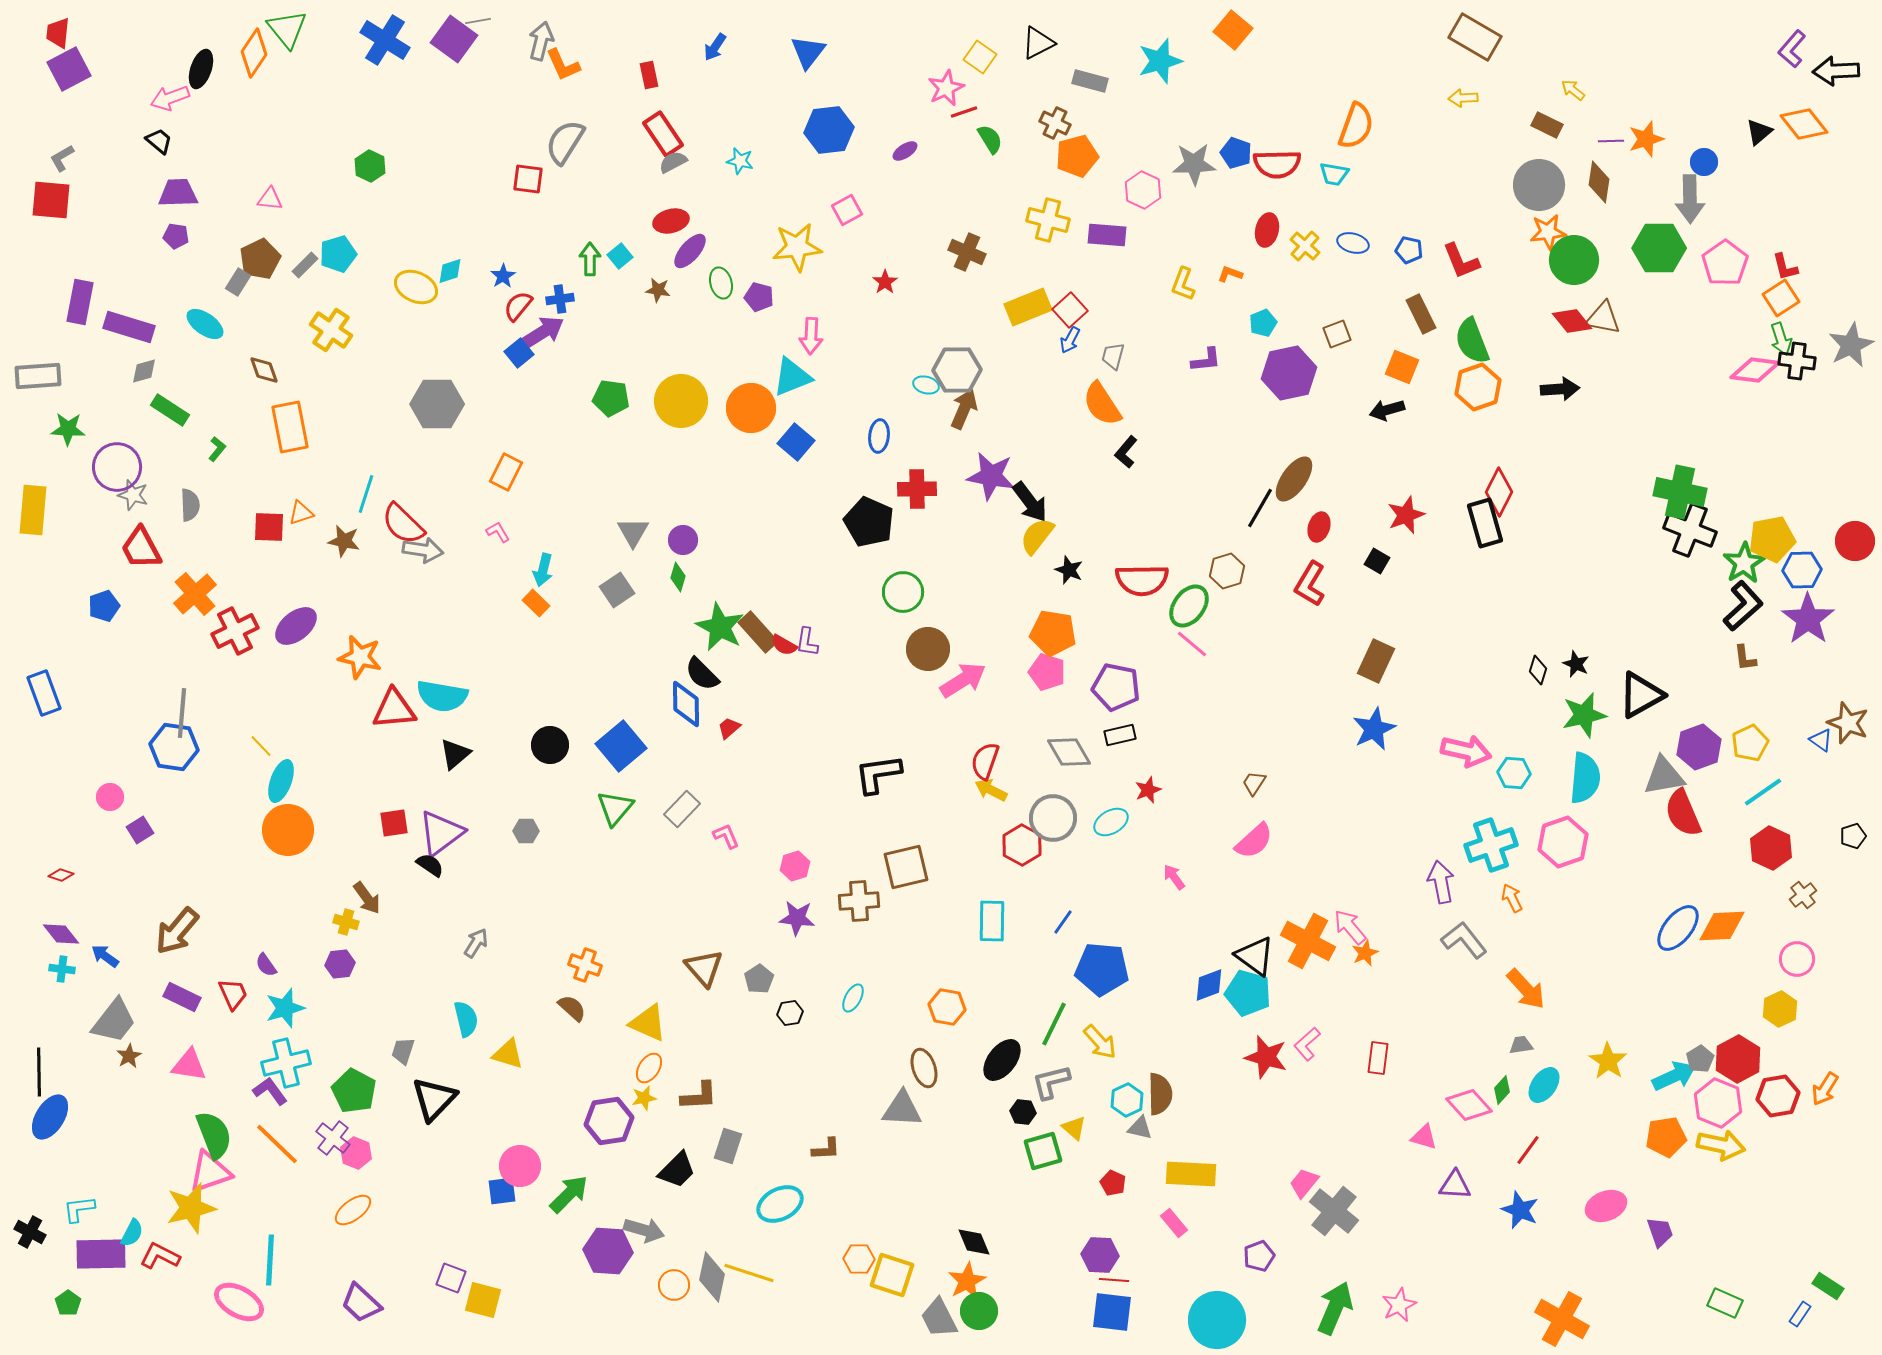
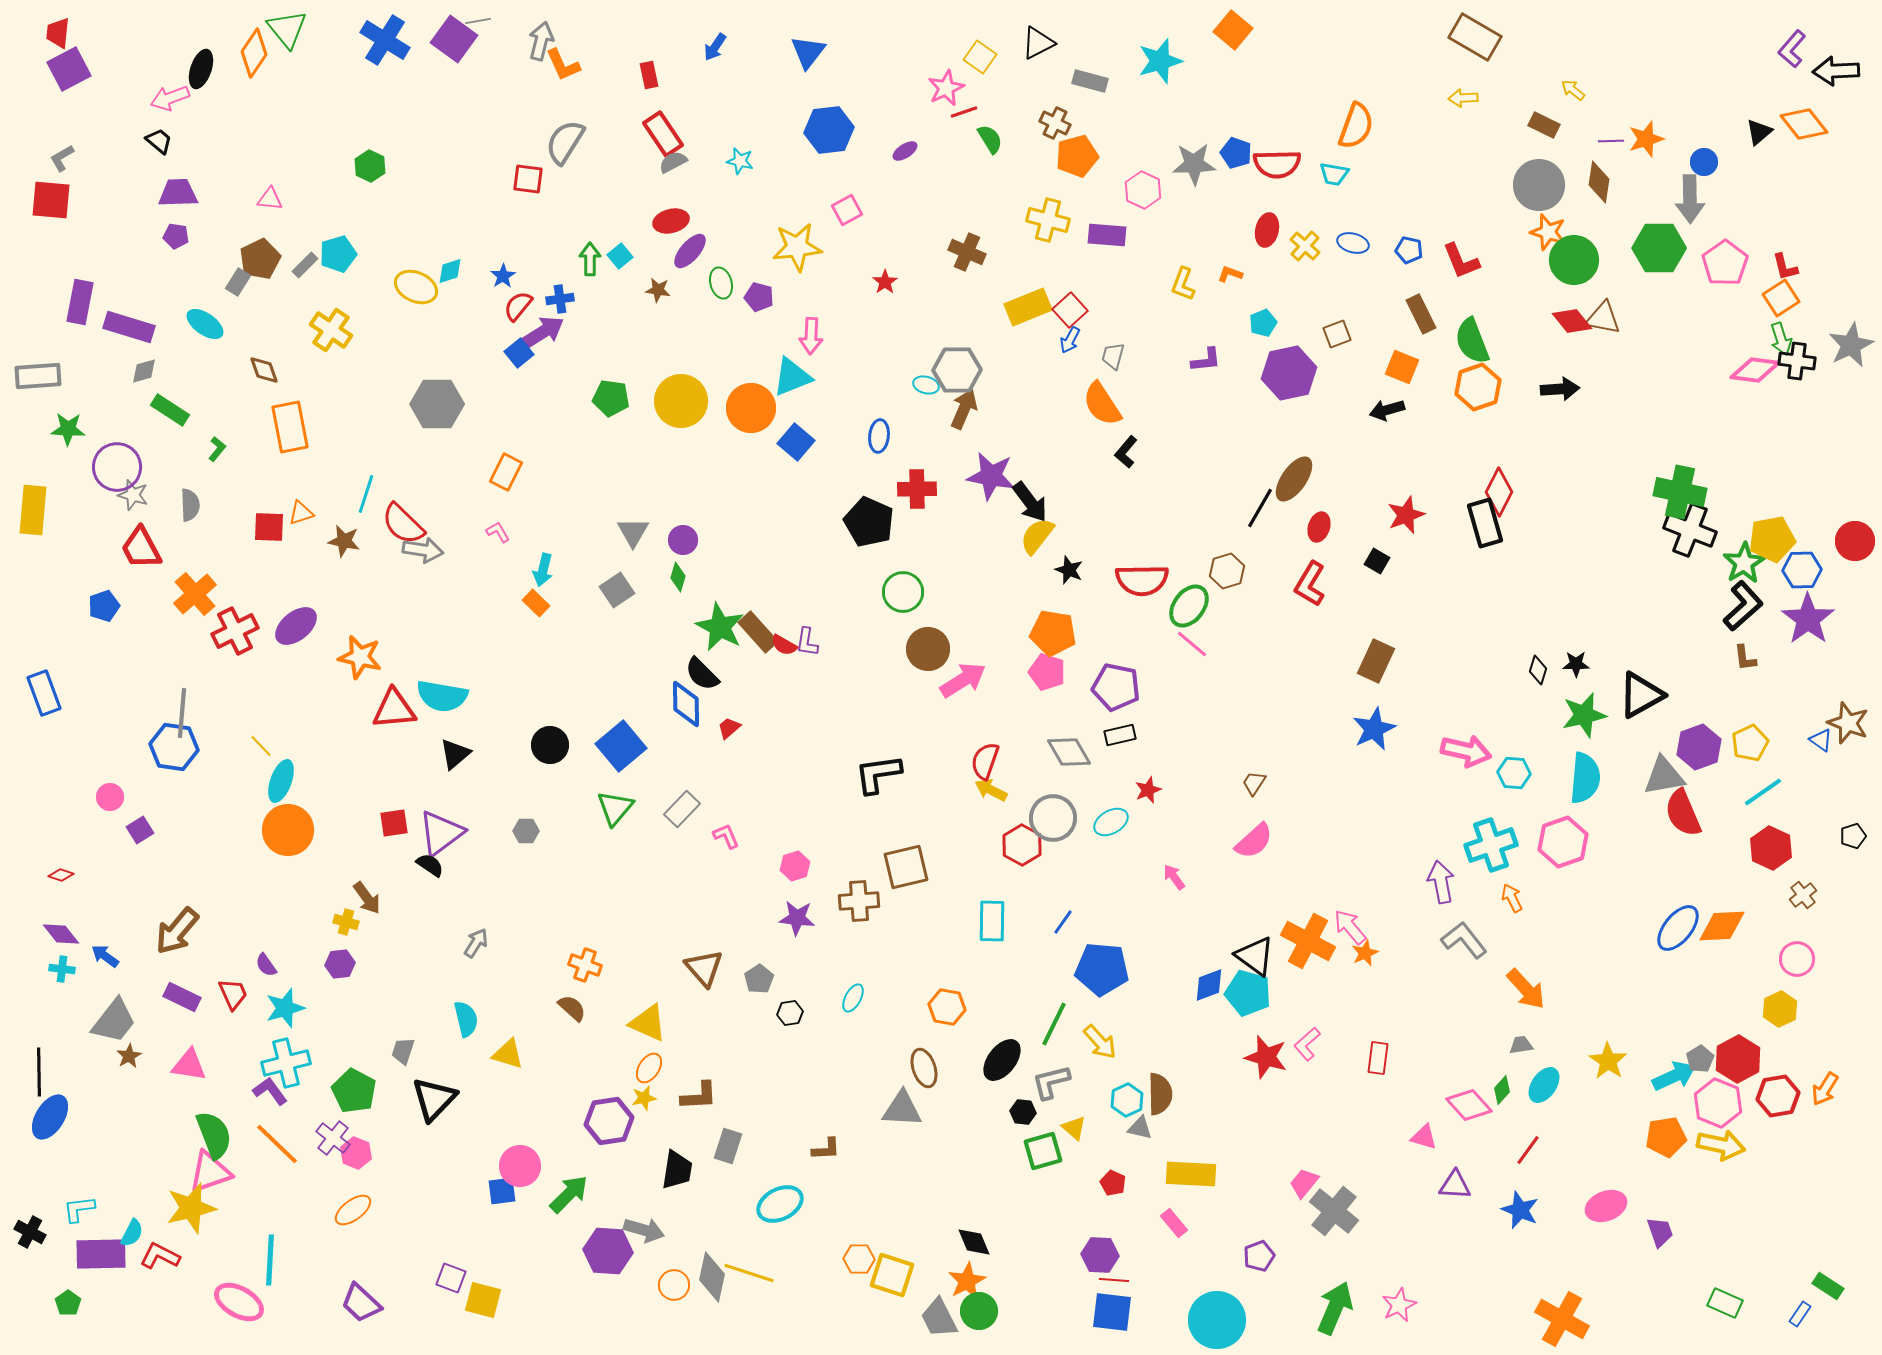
brown rectangle at (1547, 125): moved 3 px left
orange star at (1548, 232): rotated 24 degrees clockwise
black star at (1576, 664): rotated 24 degrees counterclockwise
black trapezoid at (677, 1170): rotated 36 degrees counterclockwise
